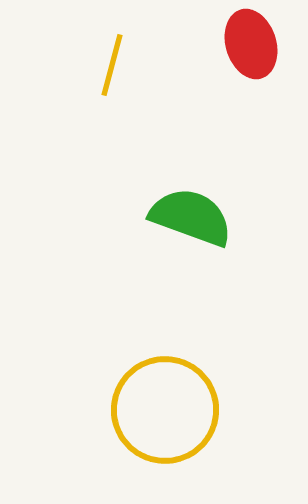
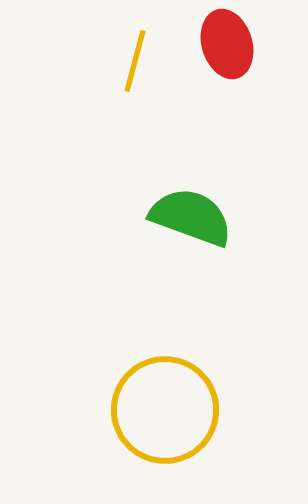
red ellipse: moved 24 px left
yellow line: moved 23 px right, 4 px up
